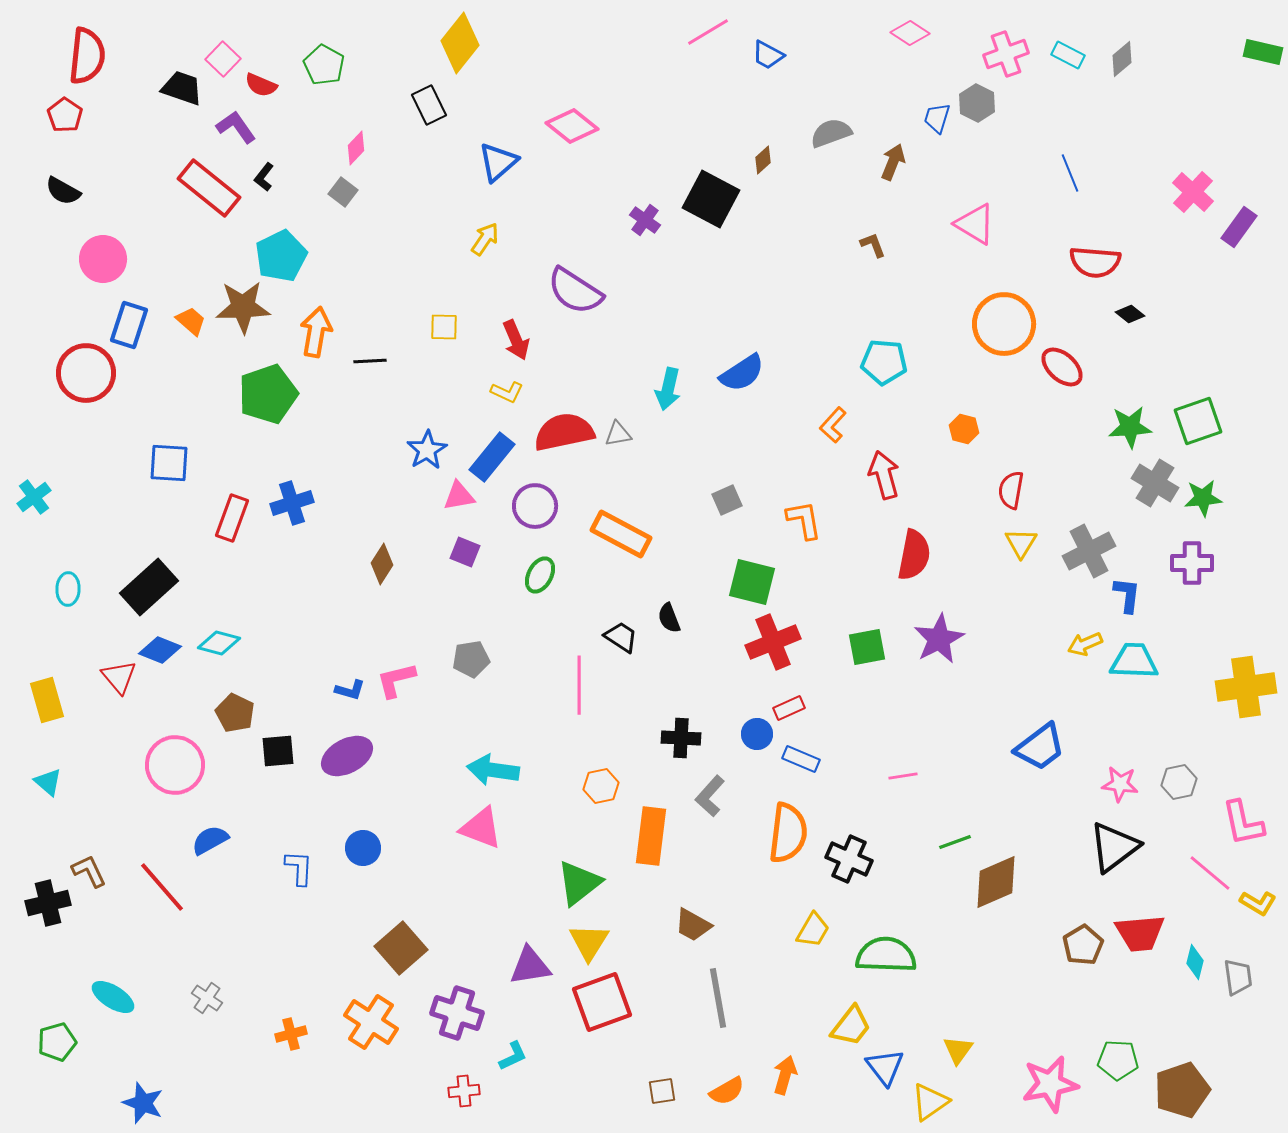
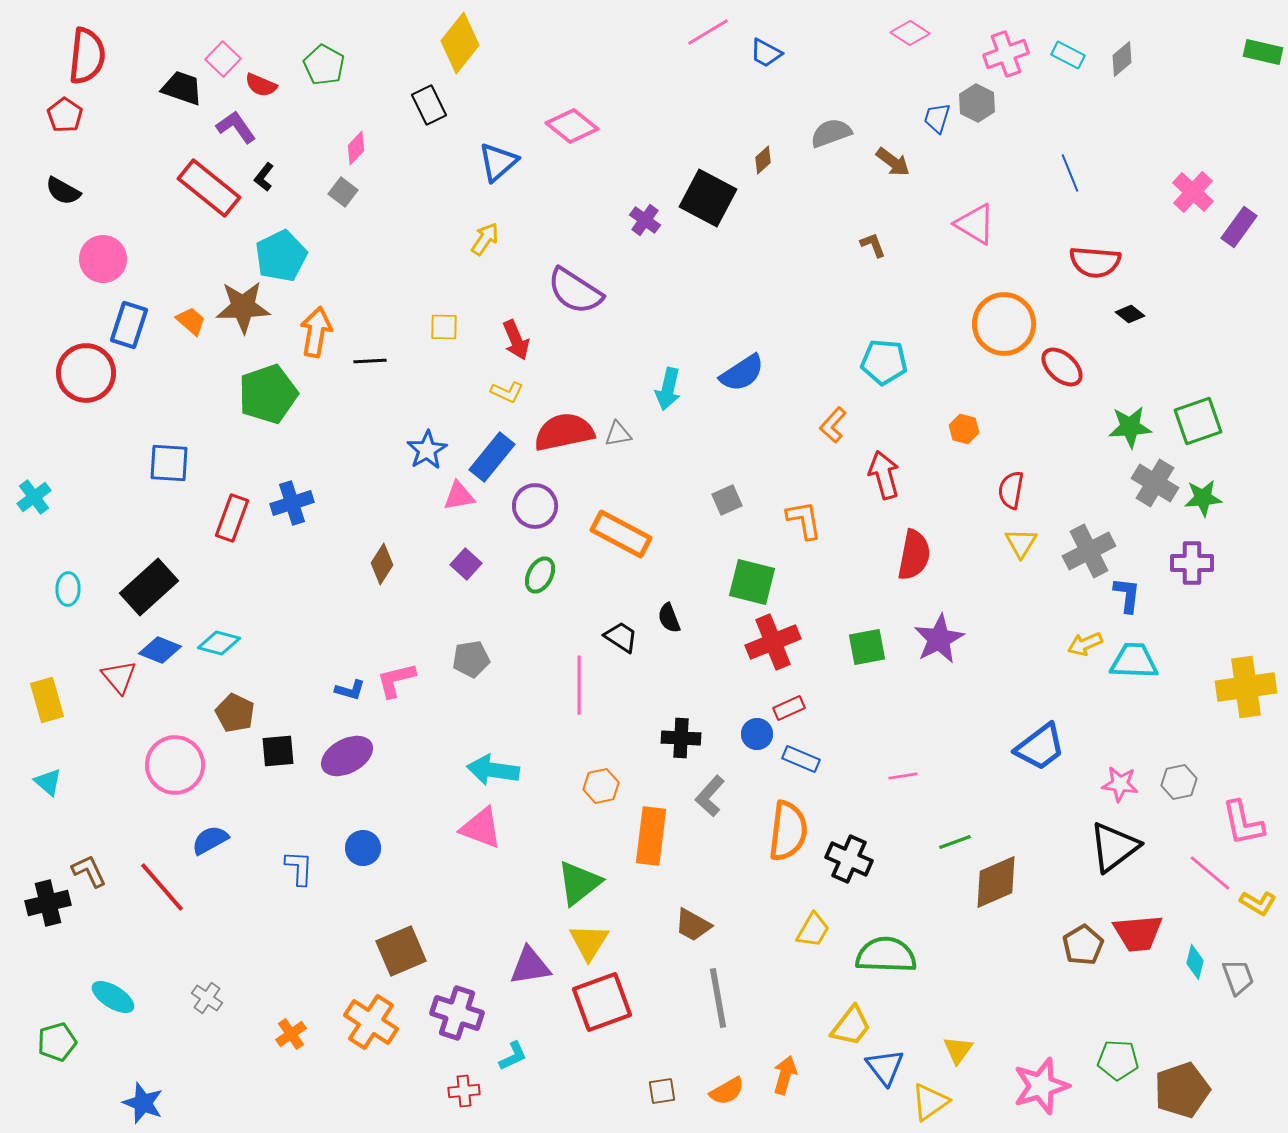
blue trapezoid at (768, 55): moved 2 px left, 2 px up
brown arrow at (893, 162): rotated 105 degrees clockwise
black square at (711, 199): moved 3 px left, 1 px up
purple square at (465, 552): moved 1 px right, 12 px down; rotated 20 degrees clockwise
orange semicircle at (788, 833): moved 2 px up
red trapezoid at (1140, 933): moved 2 px left
brown square at (401, 948): moved 3 px down; rotated 18 degrees clockwise
gray trapezoid at (1238, 977): rotated 12 degrees counterclockwise
orange cross at (291, 1034): rotated 20 degrees counterclockwise
pink star at (1050, 1084): moved 9 px left, 2 px down; rotated 6 degrees counterclockwise
